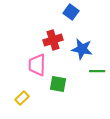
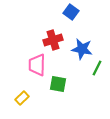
green line: moved 3 px up; rotated 63 degrees counterclockwise
